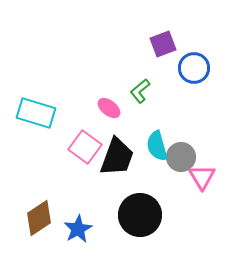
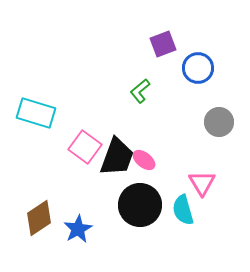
blue circle: moved 4 px right
pink ellipse: moved 35 px right, 52 px down
cyan semicircle: moved 26 px right, 64 px down
gray circle: moved 38 px right, 35 px up
pink triangle: moved 6 px down
black circle: moved 10 px up
